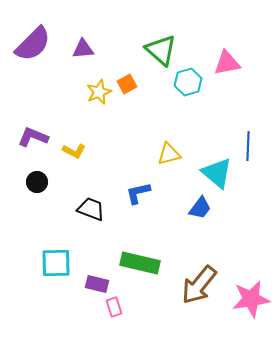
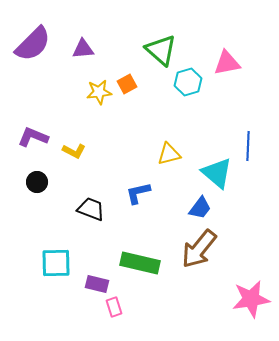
yellow star: rotated 15 degrees clockwise
brown arrow: moved 36 px up
